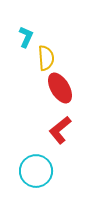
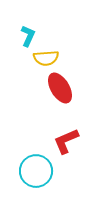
cyan L-shape: moved 2 px right, 1 px up
yellow semicircle: rotated 90 degrees clockwise
red L-shape: moved 6 px right, 11 px down; rotated 16 degrees clockwise
